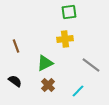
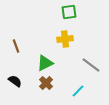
brown cross: moved 2 px left, 2 px up
